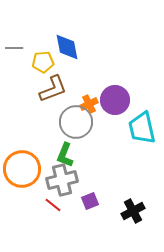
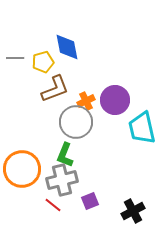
gray line: moved 1 px right, 10 px down
yellow pentagon: rotated 10 degrees counterclockwise
brown L-shape: moved 2 px right
orange cross: moved 3 px left, 3 px up
